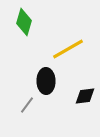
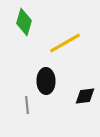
yellow line: moved 3 px left, 6 px up
gray line: rotated 42 degrees counterclockwise
